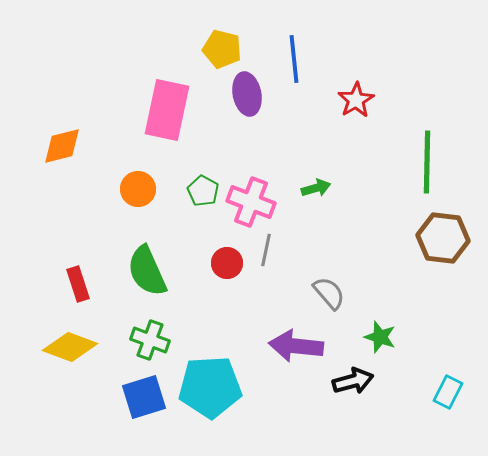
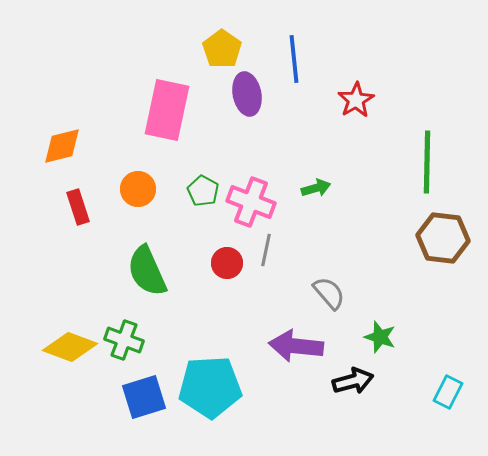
yellow pentagon: rotated 21 degrees clockwise
red rectangle: moved 77 px up
green cross: moved 26 px left
